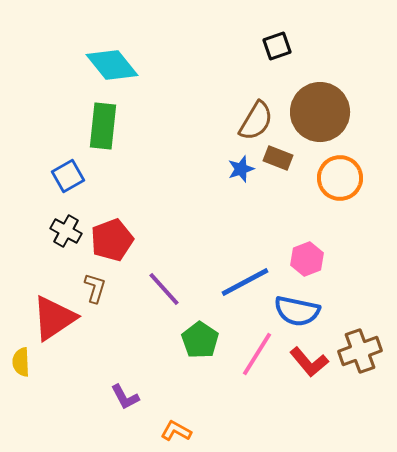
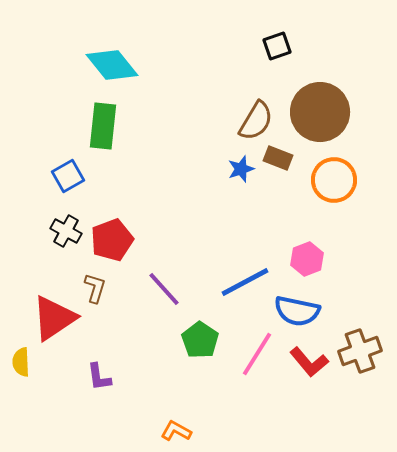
orange circle: moved 6 px left, 2 px down
purple L-shape: moved 26 px left, 20 px up; rotated 20 degrees clockwise
